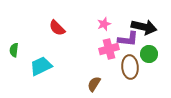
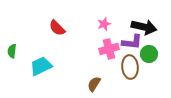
purple L-shape: moved 4 px right, 3 px down
green semicircle: moved 2 px left, 1 px down
